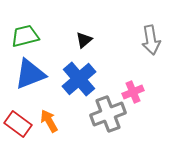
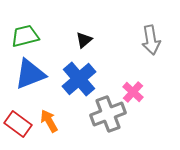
pink cross: rotated 25 degrees counterclockwise
